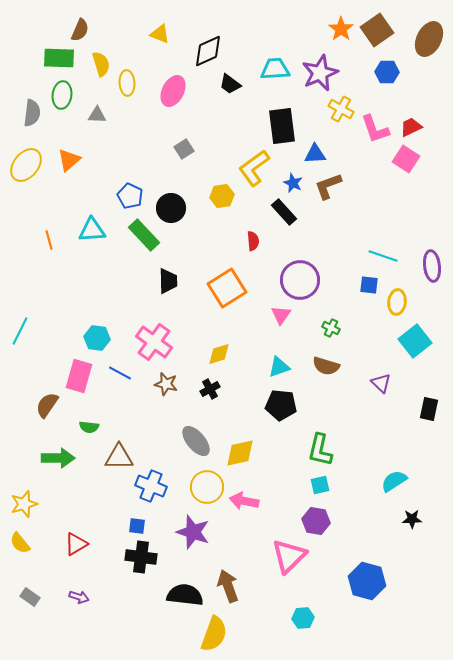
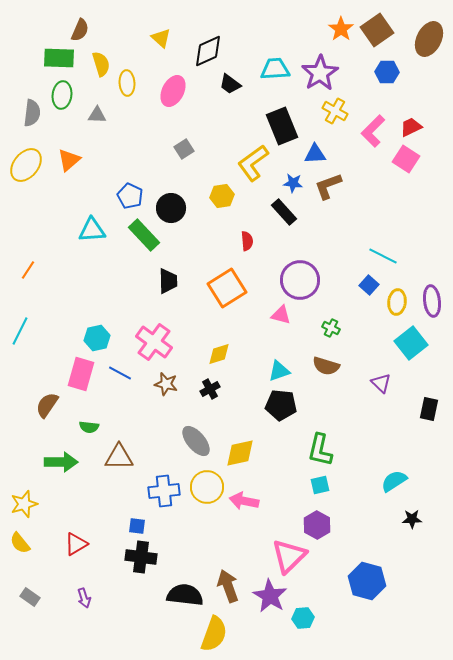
yellow triangle at (160, 34): moved 1 px right, 4 px down; rotated 20 degrees clockwise
purple star at (320, 73): rotated 9 degrees counterclockwise
yellow cross at (341, 109): moved 6 px left, 2 px down
black rectangle at (282, 126): rotated 15 degrees counterclockwise
pink L-shape at (375, 129): moved 2 px left, 2 px down; rotated 64 degrees clockwise
yellow L-shape at (254, 168): moved 1 px left, 5 px up
blue star at (293, 183): rotated 18 degrees counterclockwise
orange line at (49, 240): moved 21 px left, 30 px down; rotated 48 degrees clockwise
red semicircle at (253, 241): moved 6 px left
cyan line at (383, 256): rotated 8 degrees clockwise
purple ellipse at (432, 266): moved 35 px down
blue square at (369, 285): rotated 36 degrees clockwise
pink triangle at (281, 315): rotated 50 degrees counterclockwise
cyan hexagon at (97, 338): rotated 20 degrees counterclockwise
cyan square at (415, 341): moved 4 px left, 2 px down
cyan triangle at (279, 367): moved 4 px down
pink rectangle at (79, 376): moved 2 px right, 2 px up
green arrow at (58, 458): moved 3 px right, 4 px down
blue cross at (151, 486): moved 13 px right, 5 px down; rotated 28 degrees counterclockwise
purple hexagon at (316, 521): moved 1 px right, 4 px down; rotated 20 degrees clockwise
purple star at (193, 532): moved 77 px right, 64 px down; rotated 12 degrees clockwise
purple arrow at (79, 597): moved 5 px right, 1 px down; rotated 54 degrees clockwise
